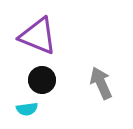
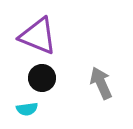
black circle: moved 2 px up
